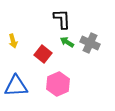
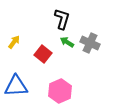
black L-shape: rotated 20 degrees clockwise
yellow arrow: moved 1 px right, 1 px down; rotated 128 degrees counterclockwise
pink hexagon: moved 2 px right, 7 px down
